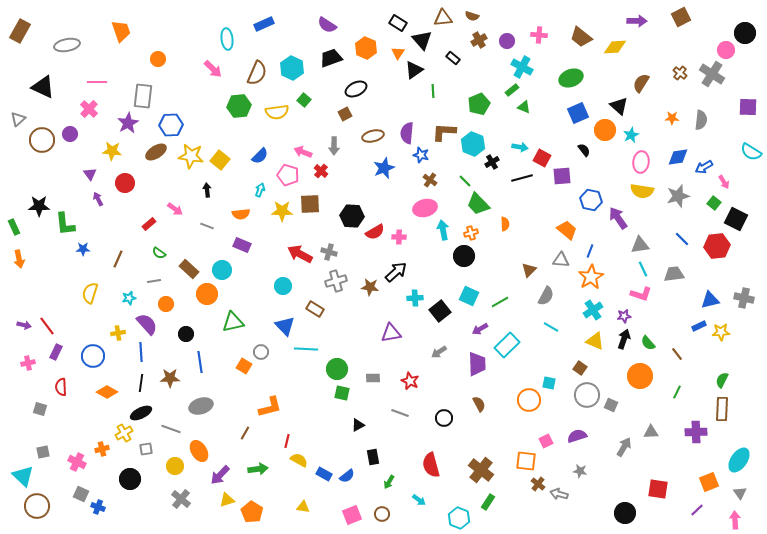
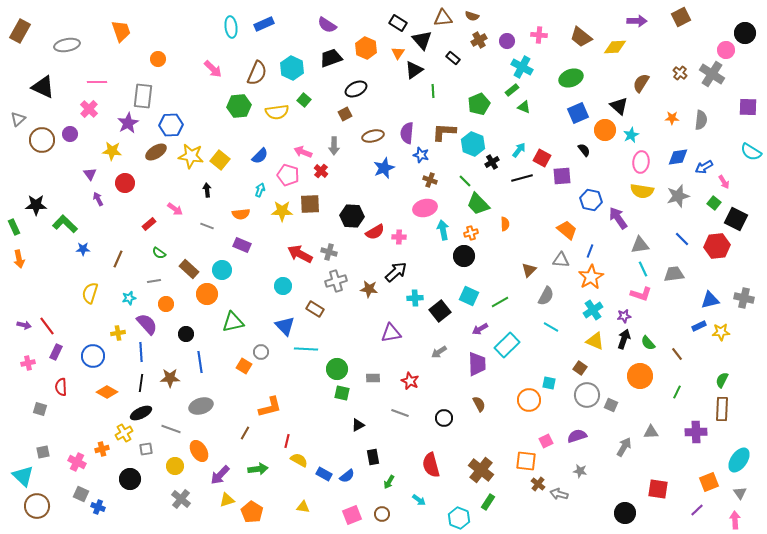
cyan ellipse at (227, 39): moved 4 px right, 12 px up
cyan arrow at (520, 147): moved 1 px left, 3 px down; rotated 63 degrees counterclockwise
brown cross at (430, 180): rotated 16 degrees counterclockwise
black star at (39, 206): moved 3 px left, 1 px up
green L-shape at (65, 224): rotated 140 degrees clockwise
brown star at (370, 287): moved 1 px left, 2 px down
